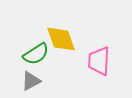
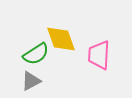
pink trapezoid: moved 6 px up
